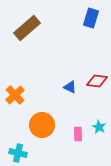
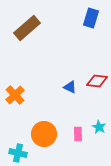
orange circle: moved 2 px right, 9 px down
